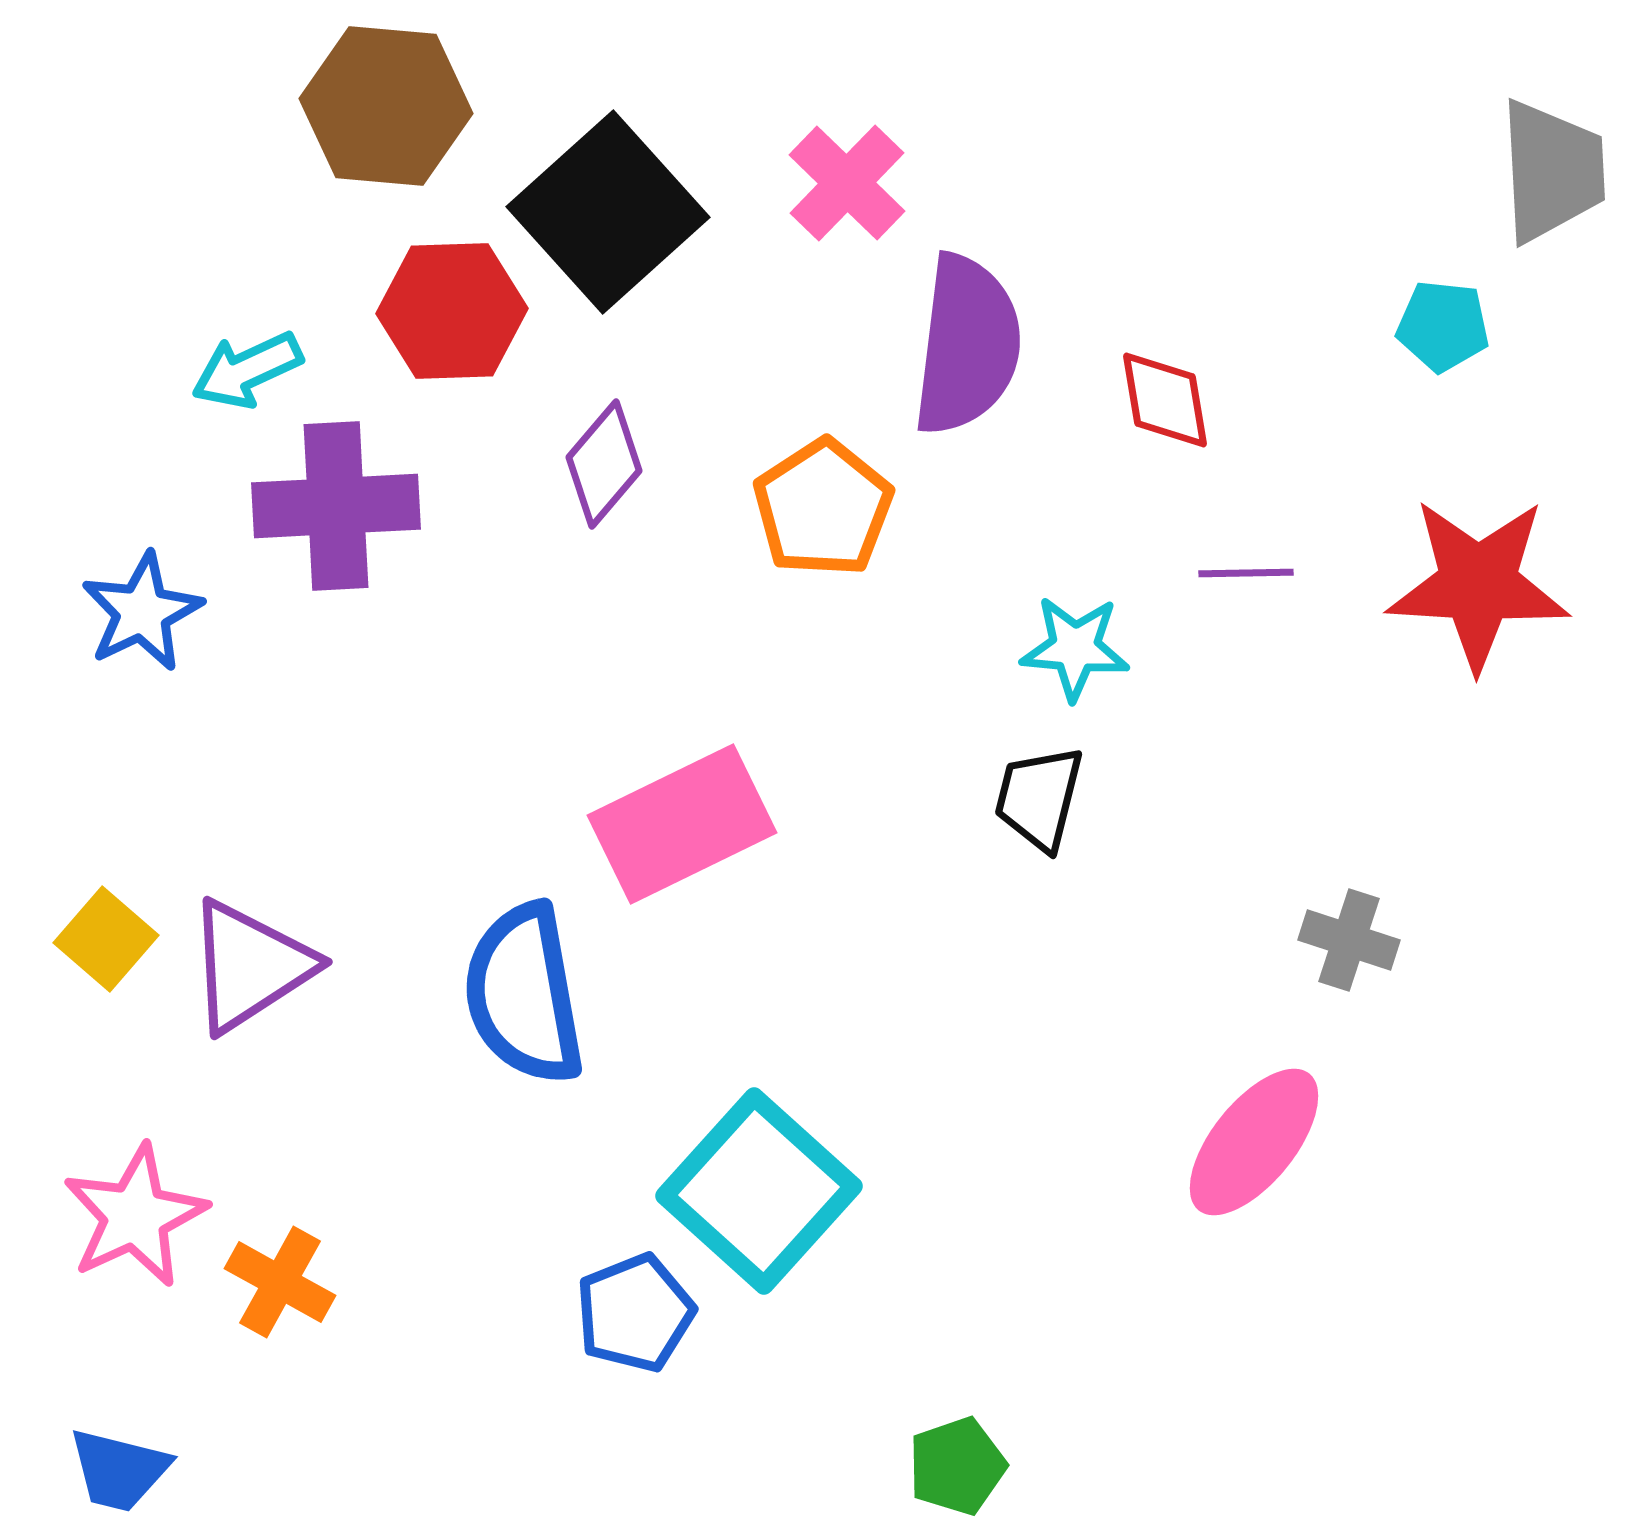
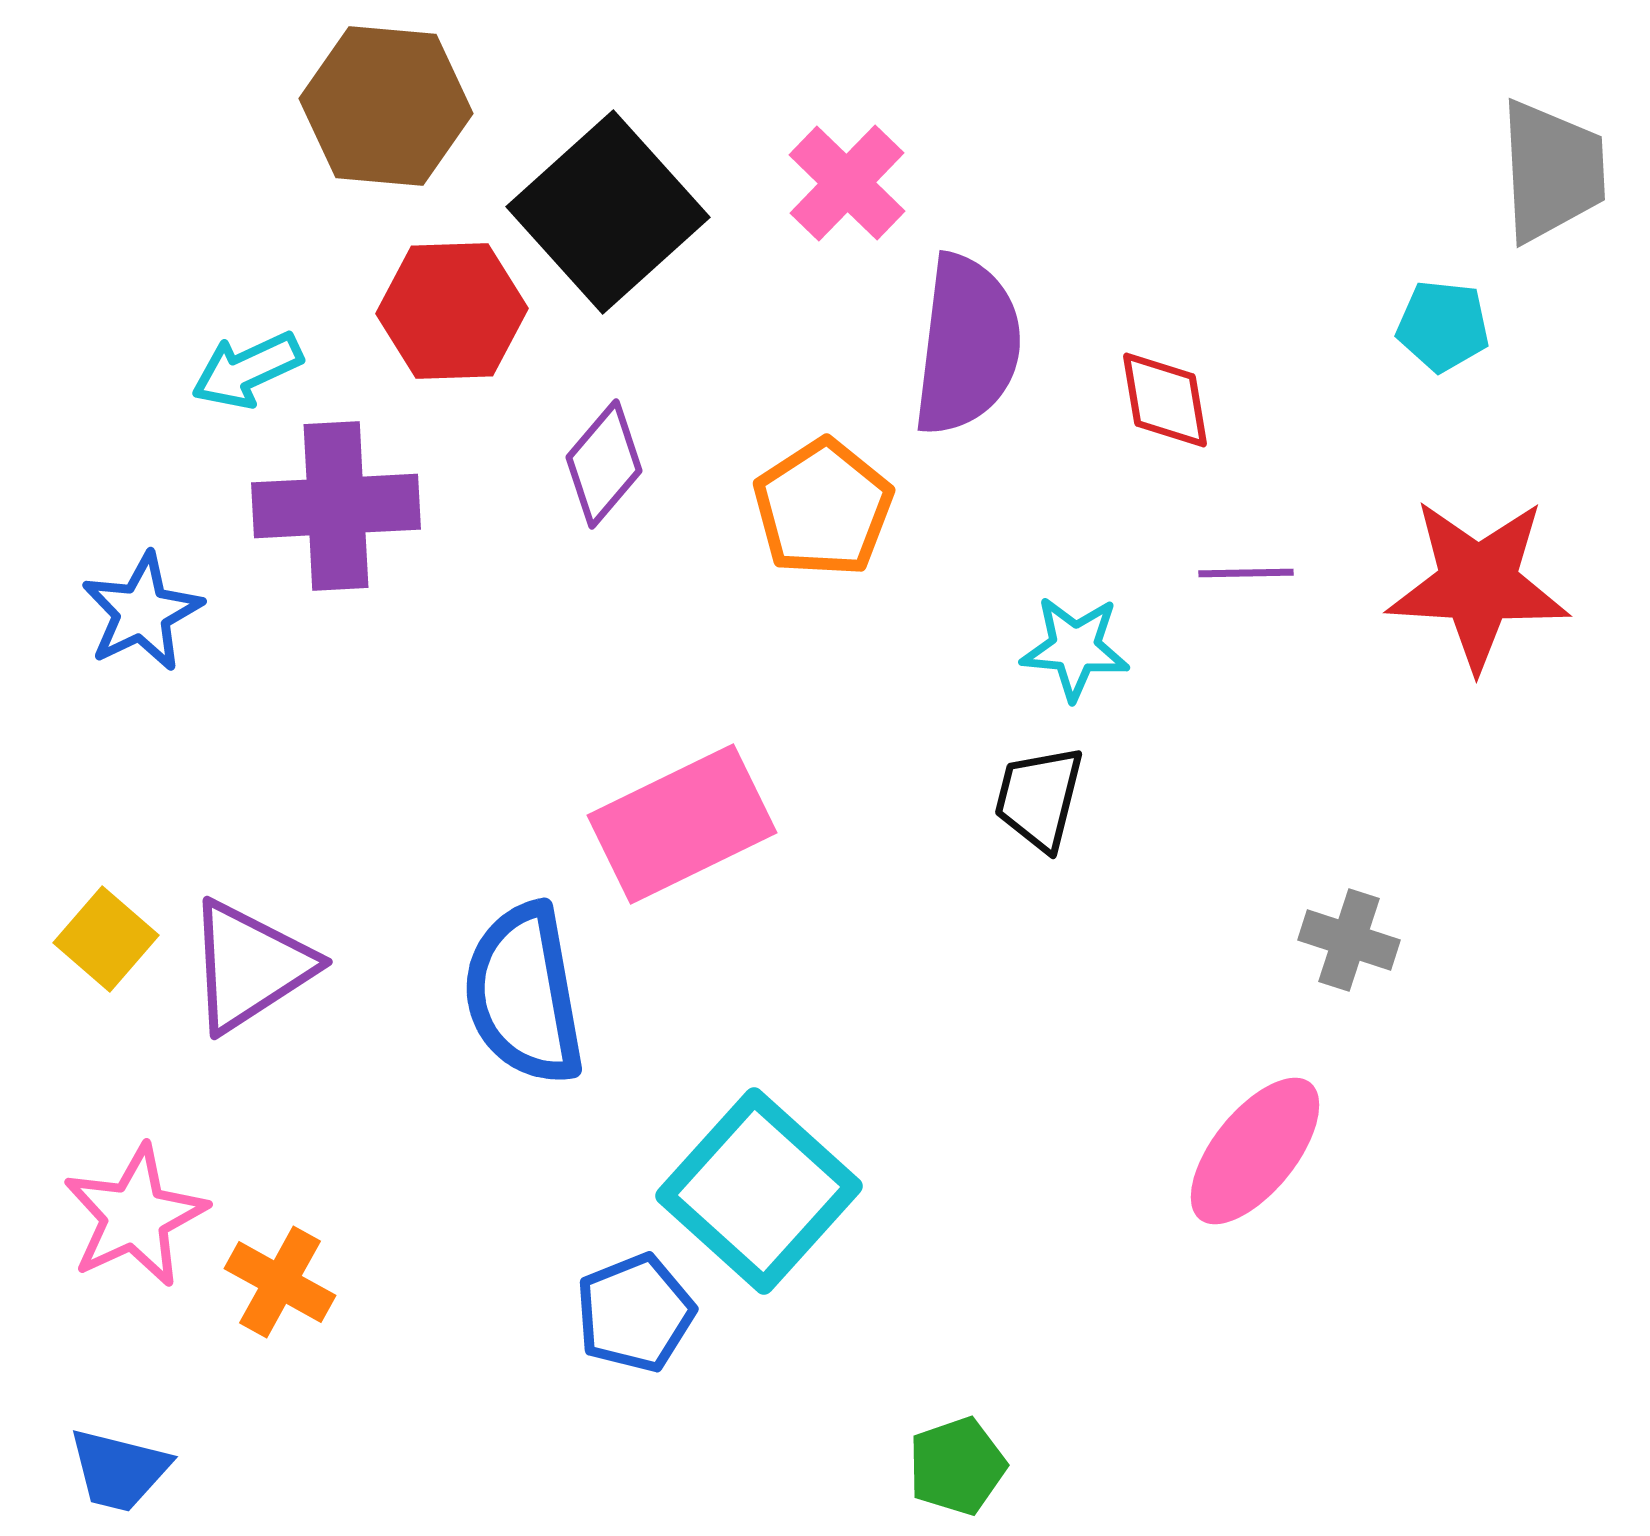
pink ellipse: moved 1 px right, 9 px down
